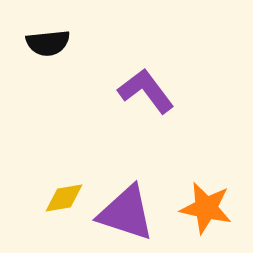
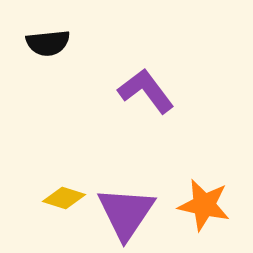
yellow diamond: rotated 27 degrees clockwise
orange star: moved 2 px left, 3 px up
purple triangle: rotated 46 degrees clockwise
